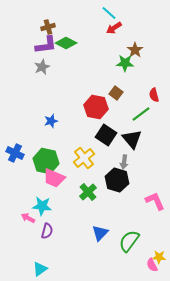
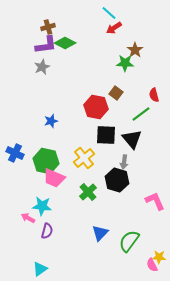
green diamond: moved 1 px left
black square: rotated 30 degrees counterclockwise
